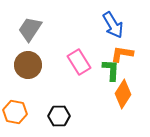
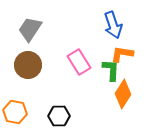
blue arrow: rotated 12 degrees clockwise
